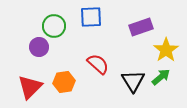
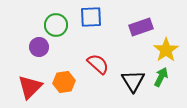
green circle: moved 2 px right, 1 px up
green arrow: rotated 24 degrees counterclockwise
